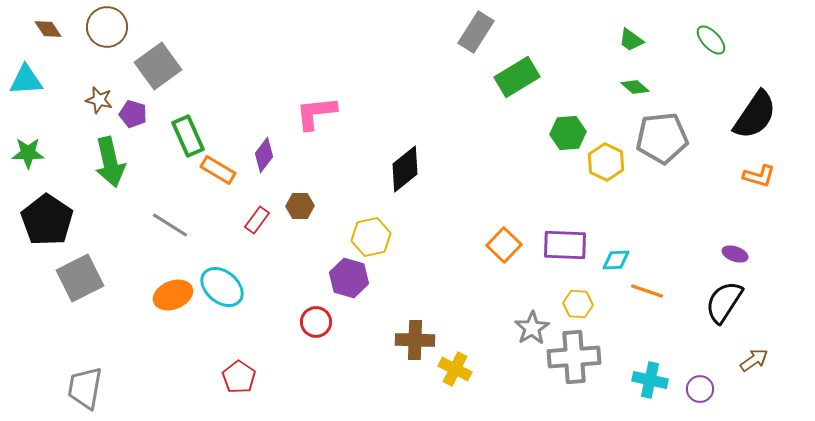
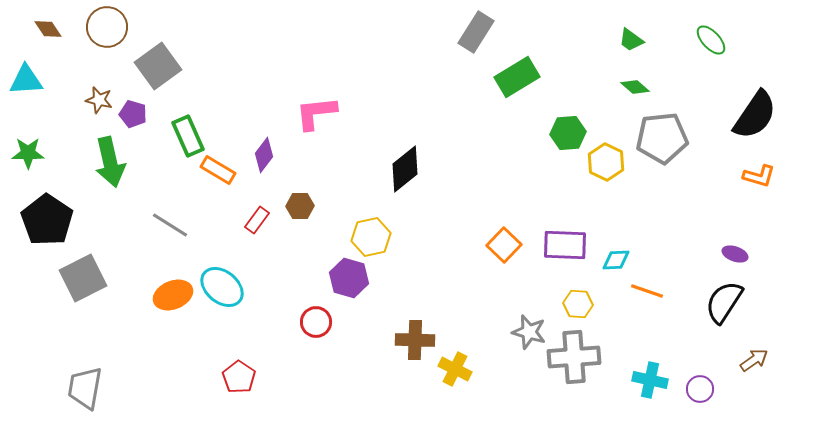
gray square at (80, 278): moved 3 px right
gray star at (532, 328): moved 3 px left, 4 px down; rotated 24 degrees counterclockwise
